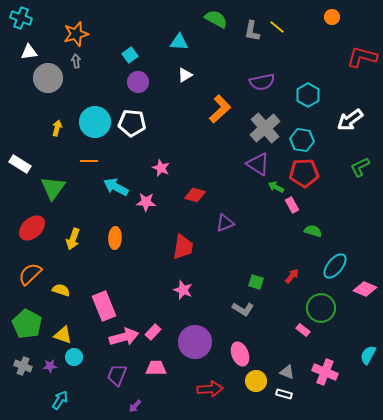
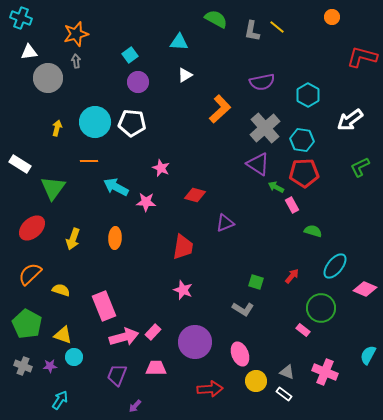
white rectangle at (284, 394): rotated 21 degrees clockwise
